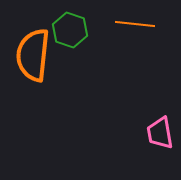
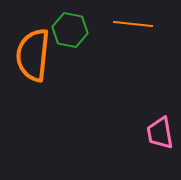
orange line: moved 2 px left
green hexagon: rotated 8 degrees counterclockwise
